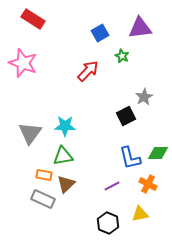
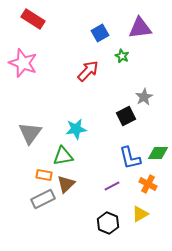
cyan star: moved 11 px right, 3 px down; rotated 10 degrees counterclockwise
gray rectangle: rotated 50 degrees counterclockwise
yellow triangle: rotated 18 degrees counterclockwise
